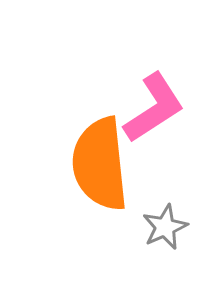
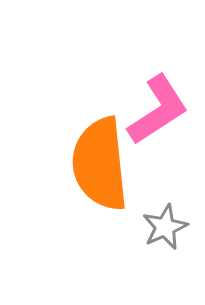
pink L-shape: moved 4 px right, 2 px down
